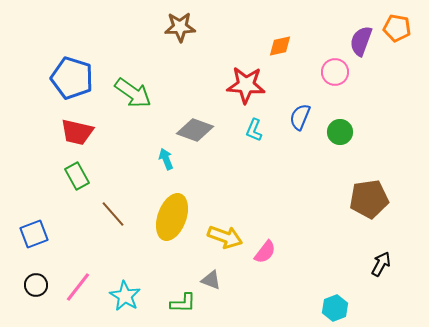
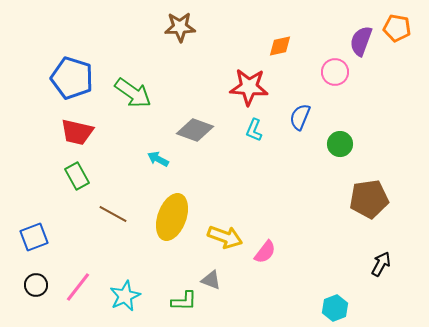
red star: moved 3 px right, 2 px down
green circle: moved 12 px down
cyan arrow: moved 8 px left; rotated 40 degrees counterclockwise
brown line: rotated 20 degrees counterclockwise
blue square: moved 3 px down
cyan star: rotated 16 degrees clockwise
green L-shape: moved 1 px right, 2 px up
